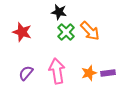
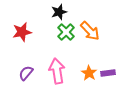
black star: rotated 28 degrees counterclockwise
red star: rotated 30 degrees counterclockwise
orange star: rotated 21 degrees counterclockwise
